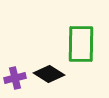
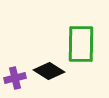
black diamond: moved 3 px up
